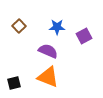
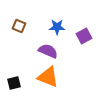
brown square: rotated 24 degrees counterclockwise
